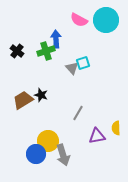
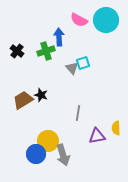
blue arrow: moved 3 px right, 2 px up
gray line: rotated 21 degrees counterclockwise
